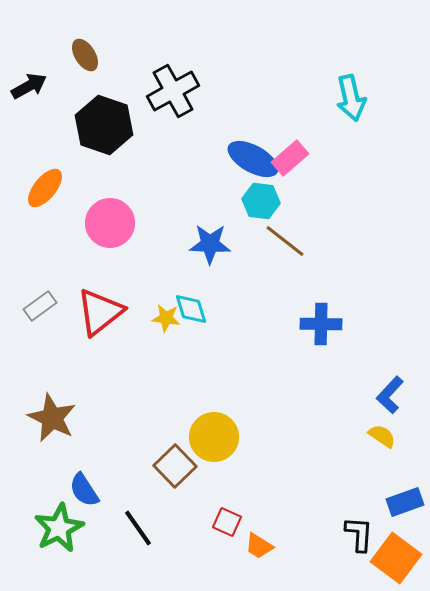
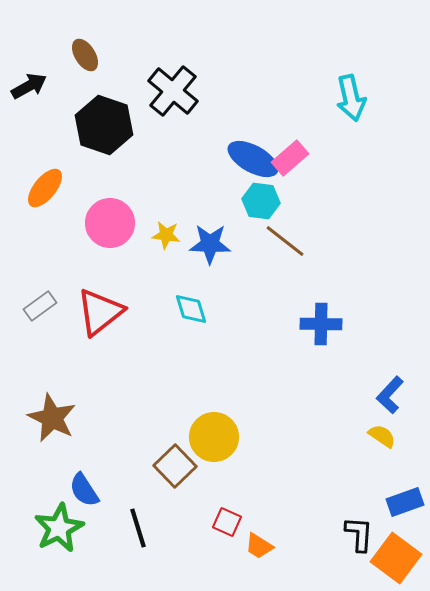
black cross: rotated 21 degrees counterclockwise
yellow star: moved 83 px up
black line: rotated 18 degrees clockwise
